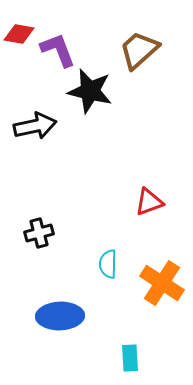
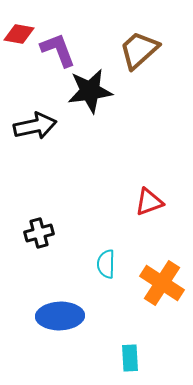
black star: rotated 21 degrees counterclockwise
cyan semicircle: moved 2 px left
